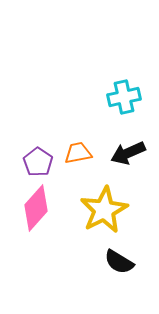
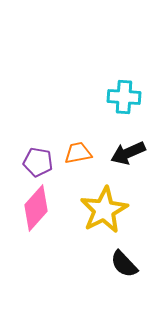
cyan cross: rotated 16 degrees clockwise
purple pentagon: rotated 24 degrees counterclockwise
black semicircle: moved 5 px right, 2 px down; rotated 16 degrees clockwise
